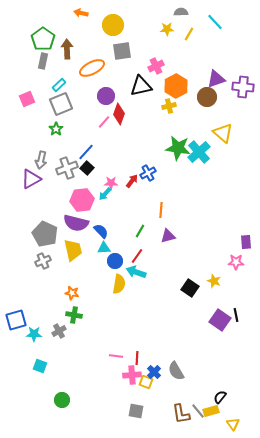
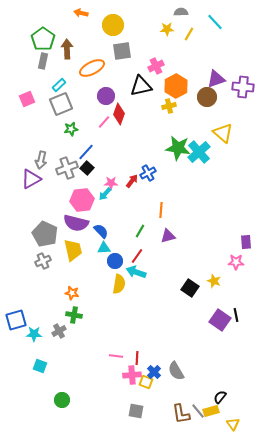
green star at (56, 129): moved 15 px right; rotated 24 degrees clockwise
